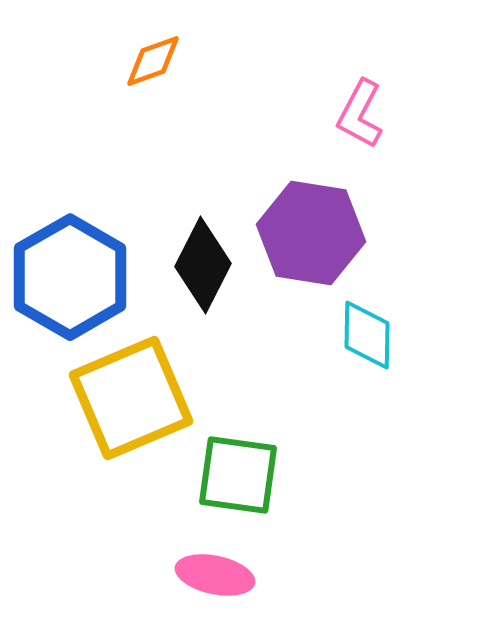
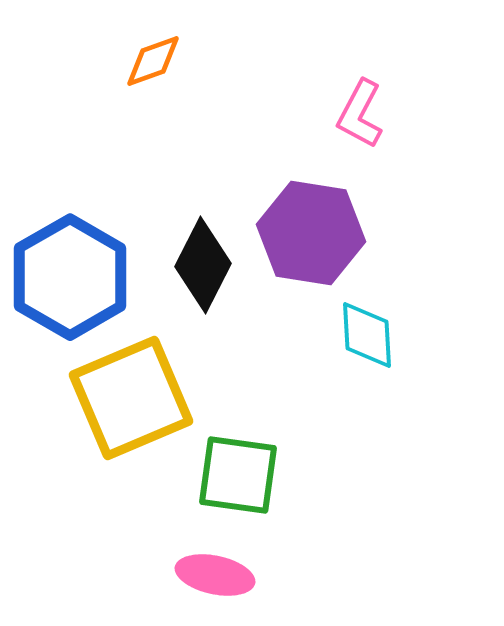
cyan diamond: rotated 4 degrees counterclockwise
